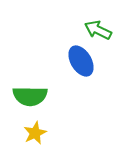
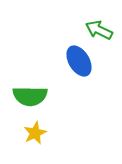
green arrow: moved 1 px right
blue ellipse: moved 2 px left
